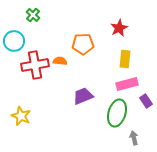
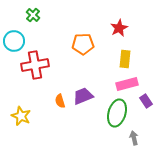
orange semicircle: moved 40 px down; rotated 112 degrees counterclockwise
